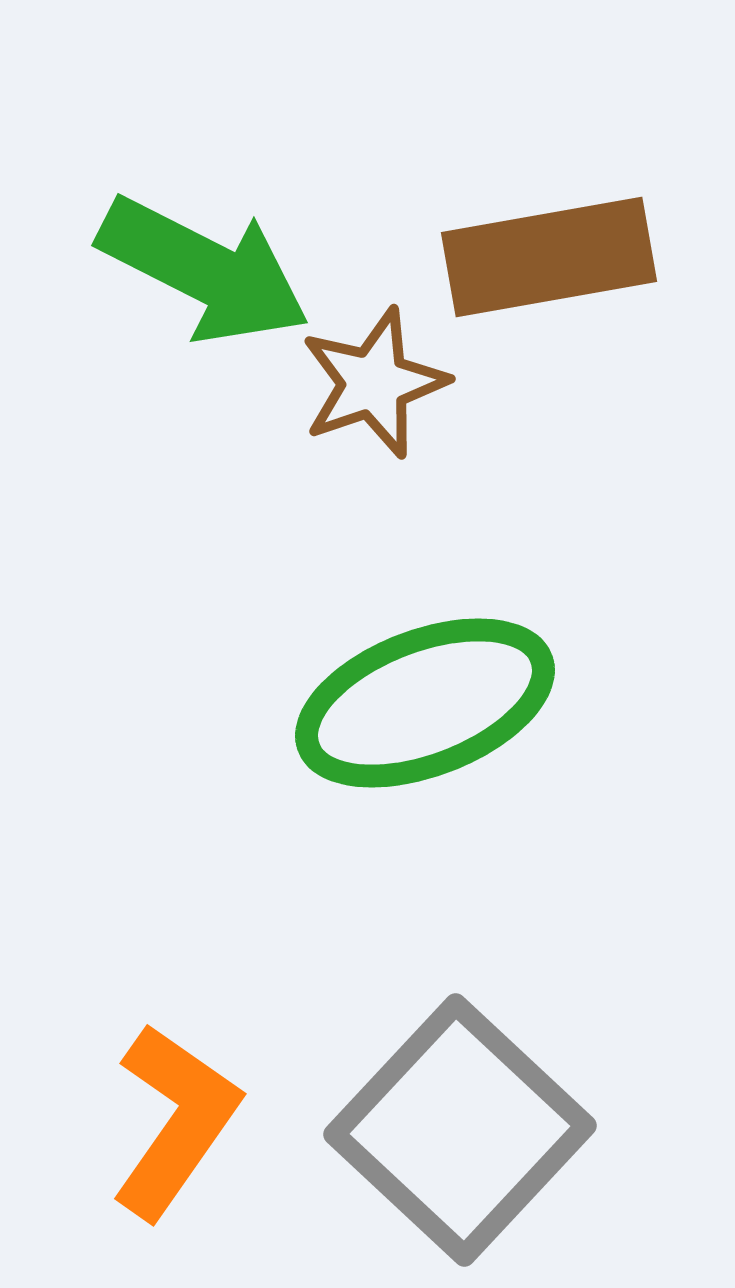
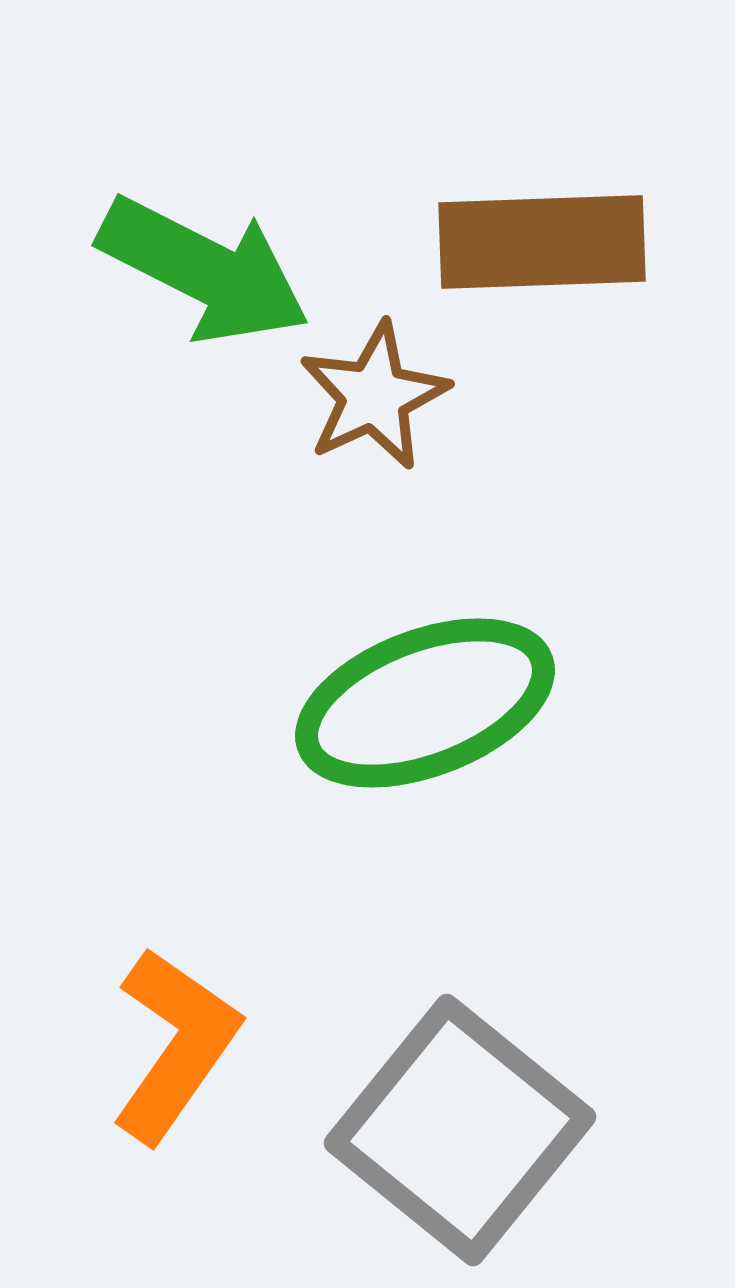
brown rectangle: moved 7 px left, 15 px up; rotated 8 degrees clockwise
brown star: moved 13 px down; rotated 6 degrees counterclockwise
orange L-shape: moved 76 px up
gray square: rotated 4 degrees counterclockwise
